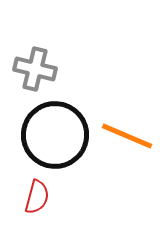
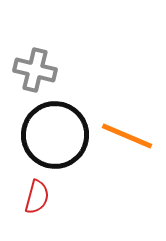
gray cross: moved 1 px down
